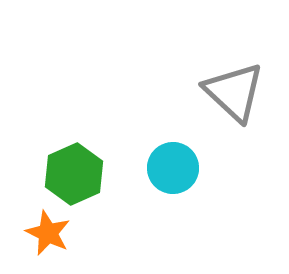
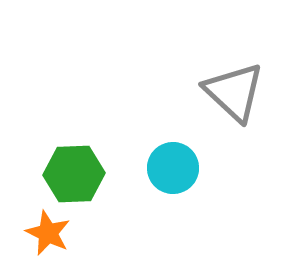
green hexagon: rotated 22 degrees clockwise
